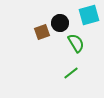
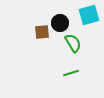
brown square: rotated 14 degrees clockwise
green semicircle: moved 3 px left
green line: rotated 21 degrees clockwise
